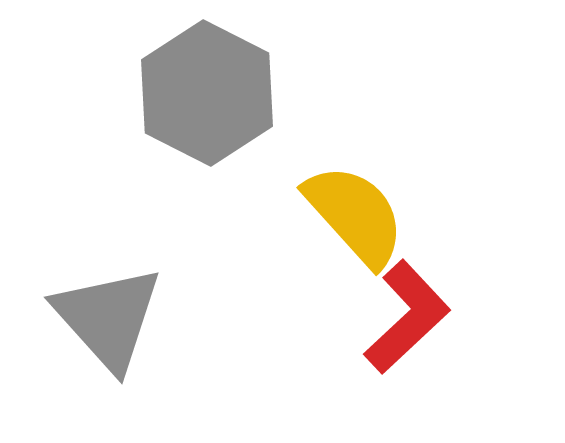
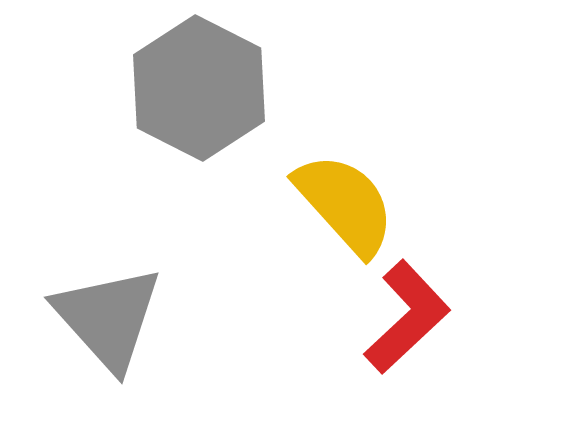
gray hexagon: moved 8 px left, 5 px up
yellow semicircle: moved 10 px left, 11 px up
